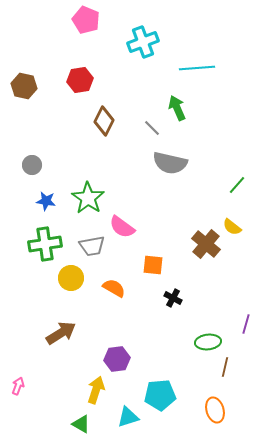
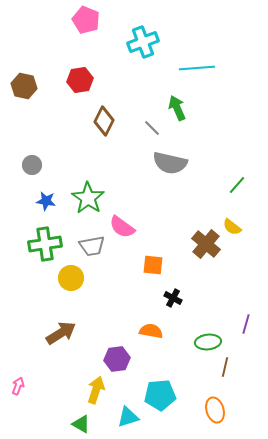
orange semicircle: moved 37 px right, 43 px down; rotated 20 degrees counterclockwise
